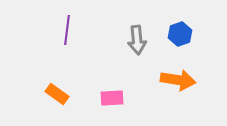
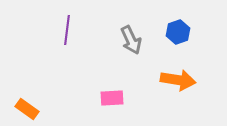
blue hexagon: moved 2 px left, 2 px up
gray arrow: moved 6 px left; rotated 20 degrees counterclockwise
orange rectangle: moved 30 px left, 15 px down
